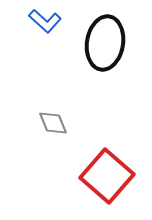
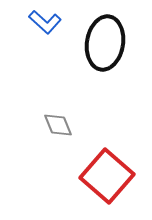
blue L-shape: moved 1 px down
gray diamond: moved 5 px right, 2 px down
